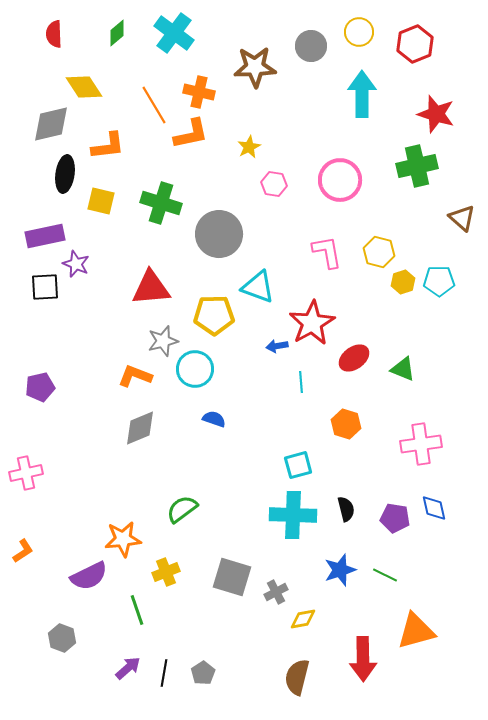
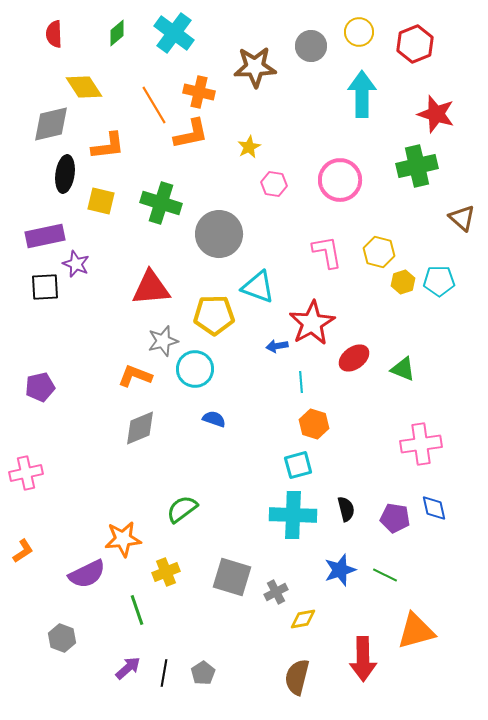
orange hexagon at (346, 424): moved 32 px left
purple semicircle at (89, 576): moved 2 px left, 2 px up
